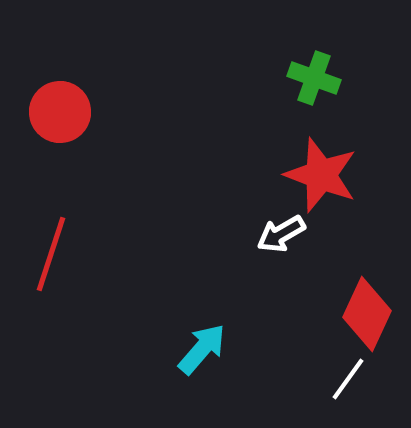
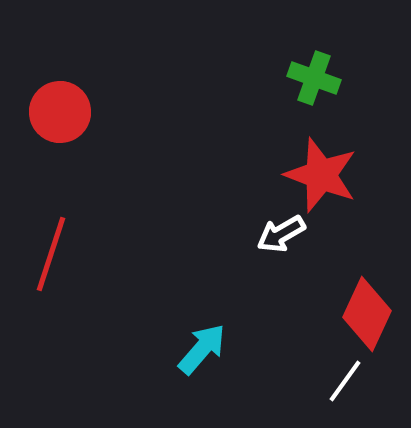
white line: moved 3 px left, 2 px down
